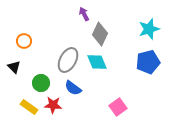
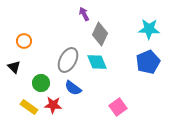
cyan star: rotated 20 degrees clockwise
blue pentagon: rotated 10 degrees counterclockwise
